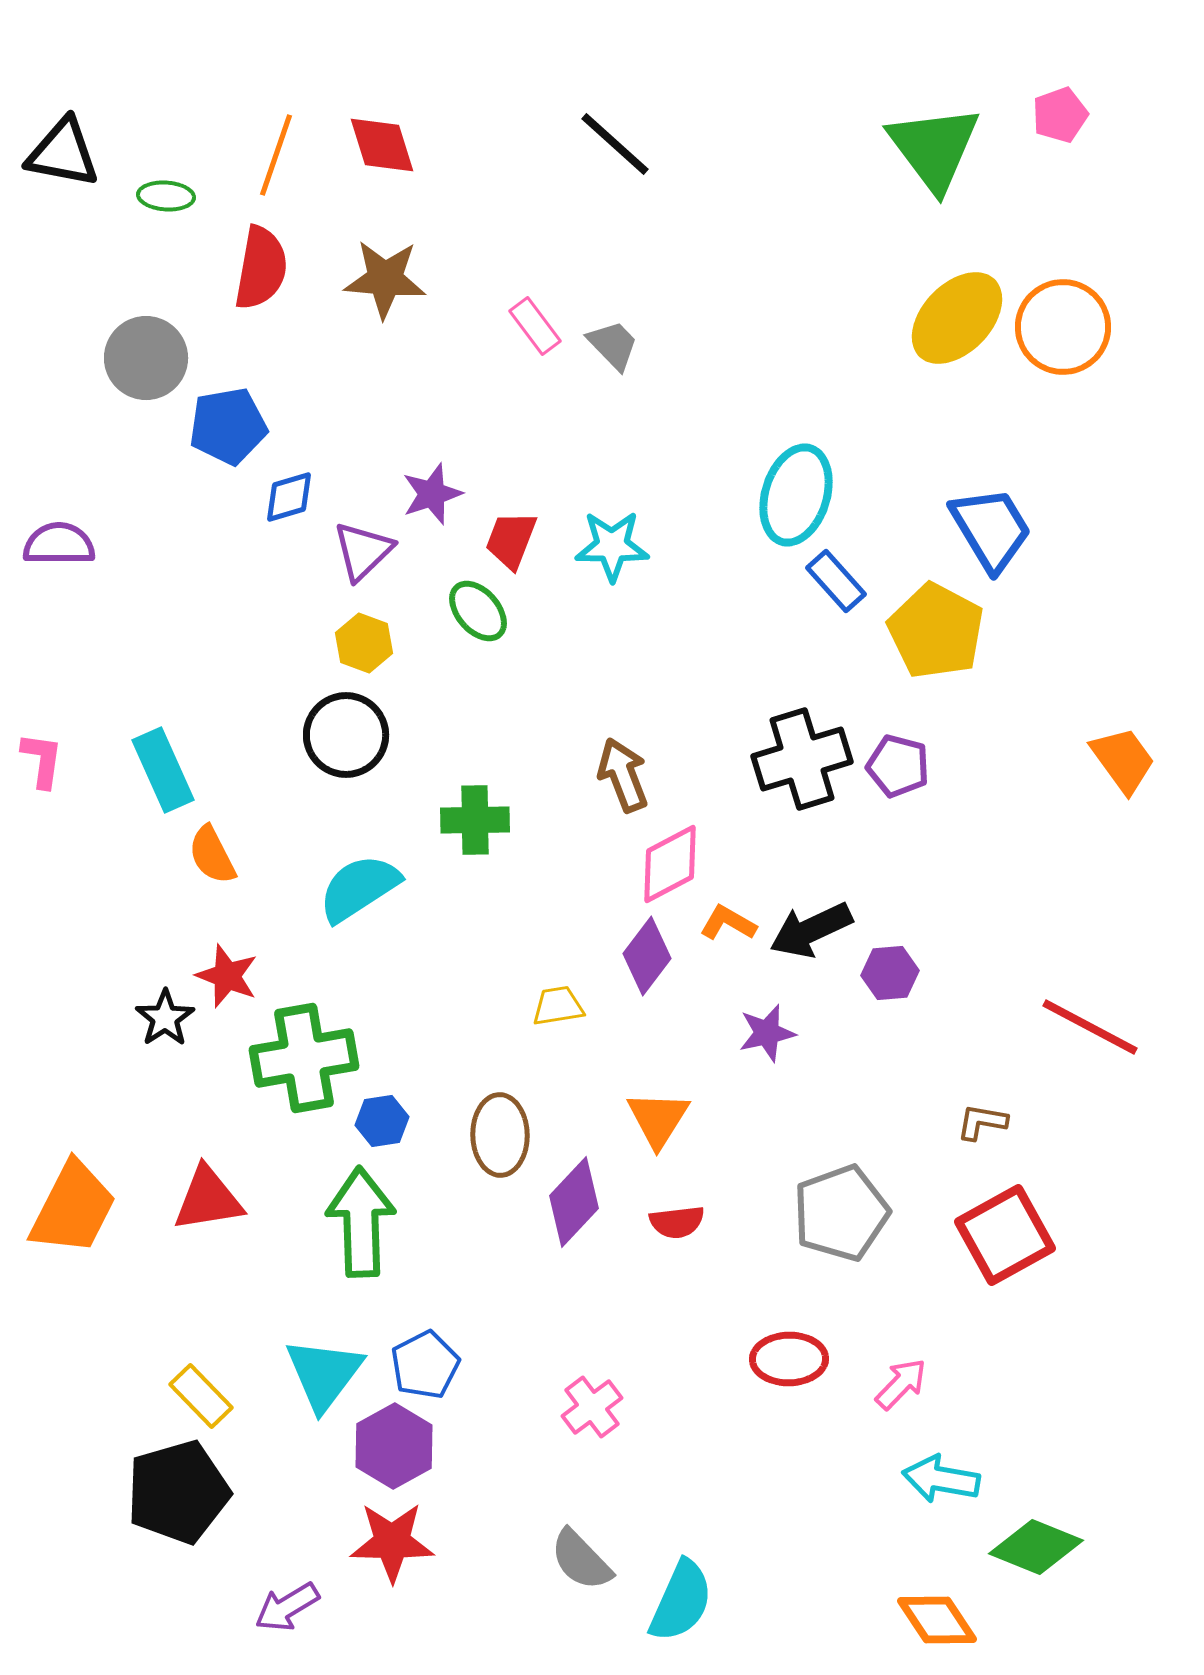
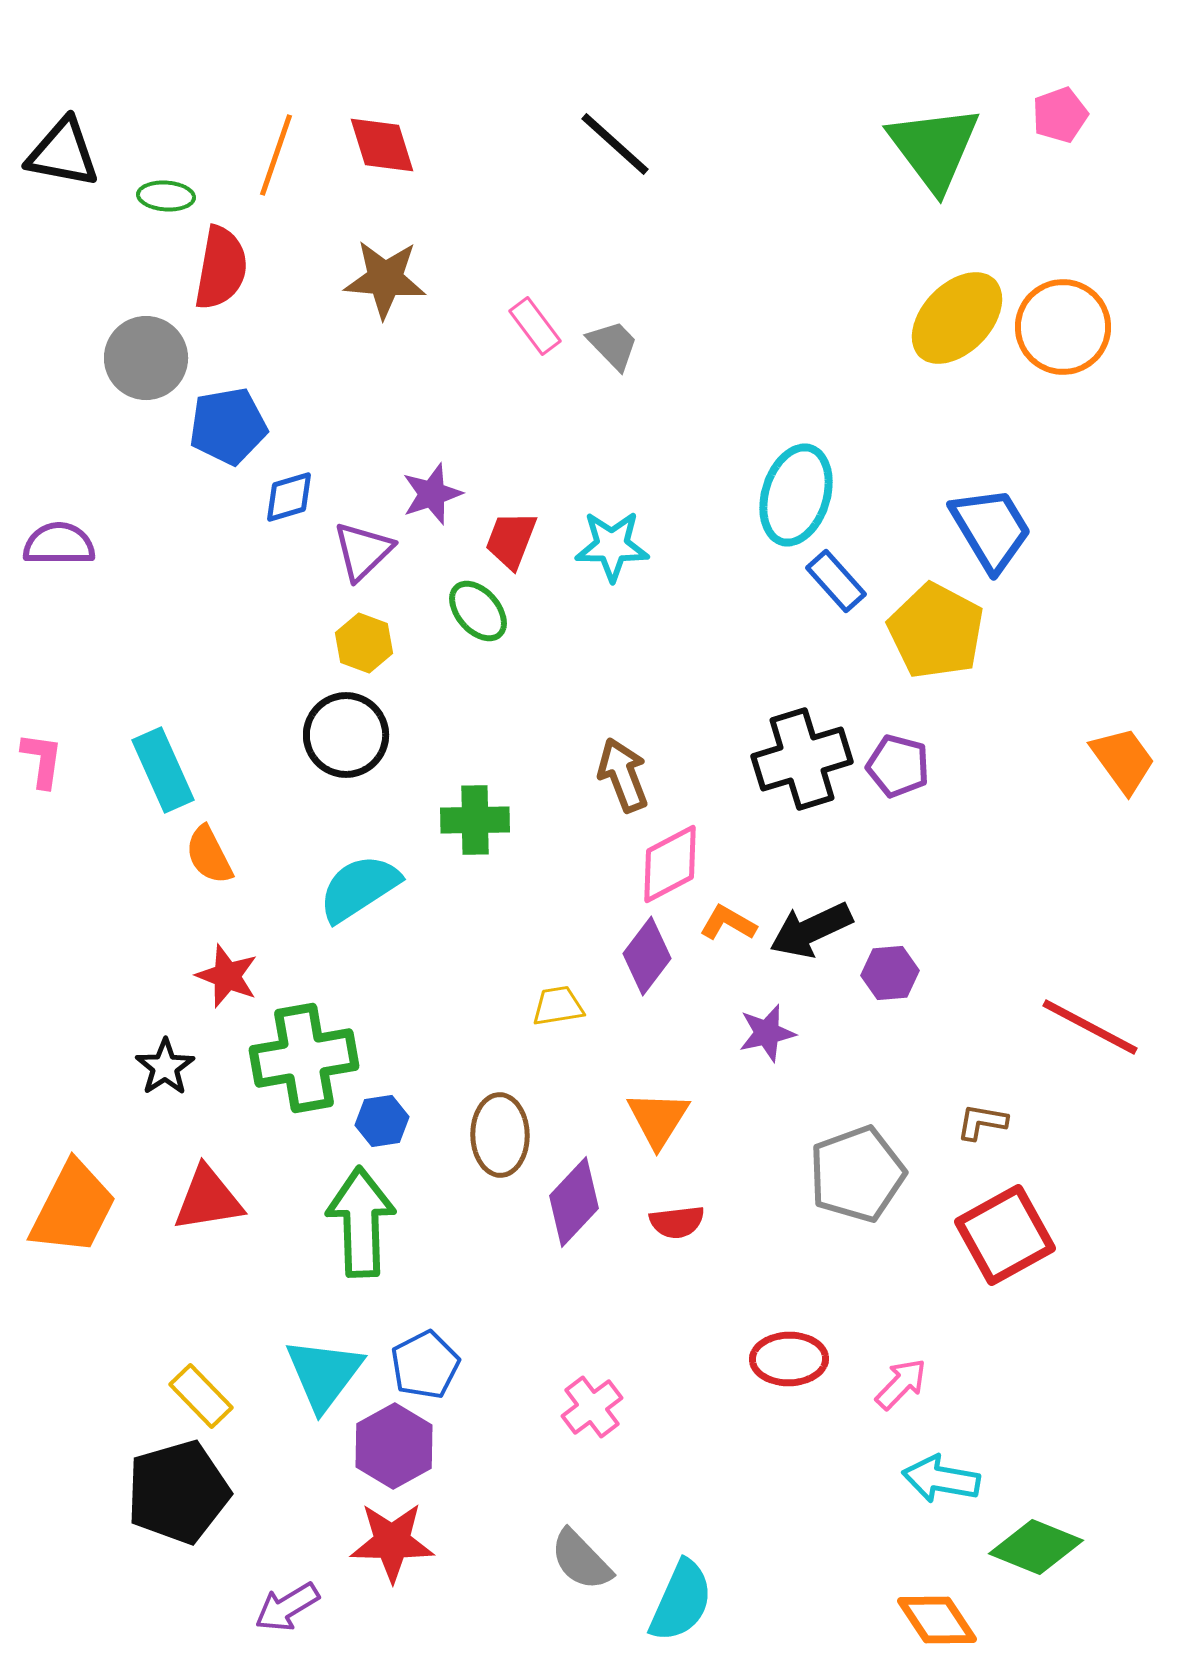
red semicircle at (261, 268): moved 40 px left
orange semicircle at (212, 855): moved 3 px left
black star at (165, 1018): moved 49 px down
gray pentagon at (841, 1213): moved 16 px right, 39 px up
